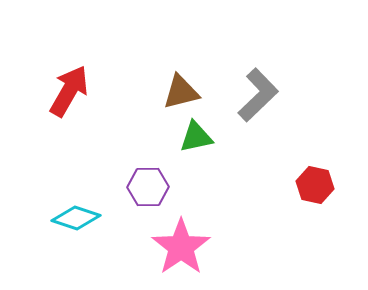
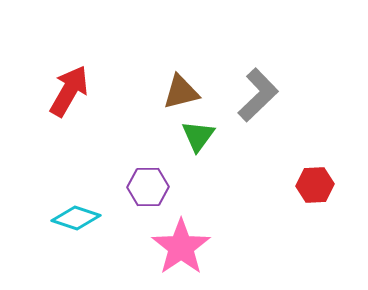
green triangle: moved 2 px right, 1 px up; rotated 42 degrees counterclockwise
red hexagon: rotated 15 degrees counterclockwise
